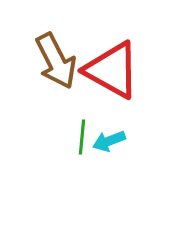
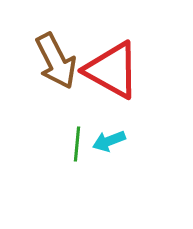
green line: moved 5 px left, 7 px down
